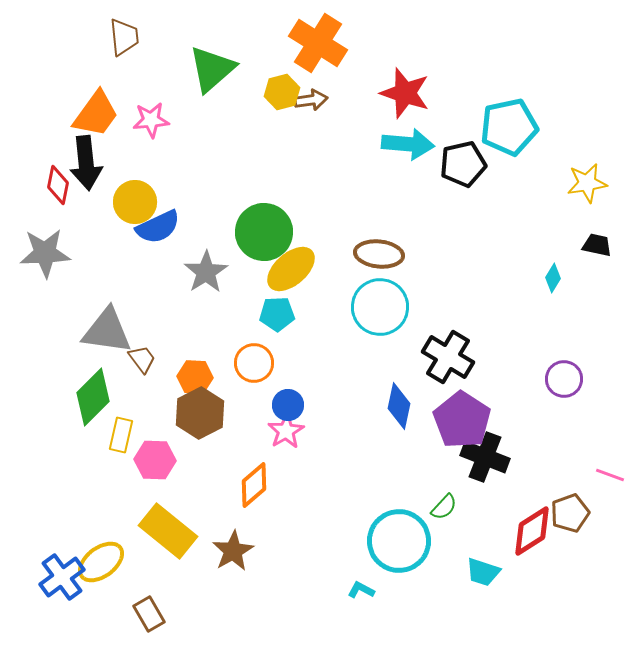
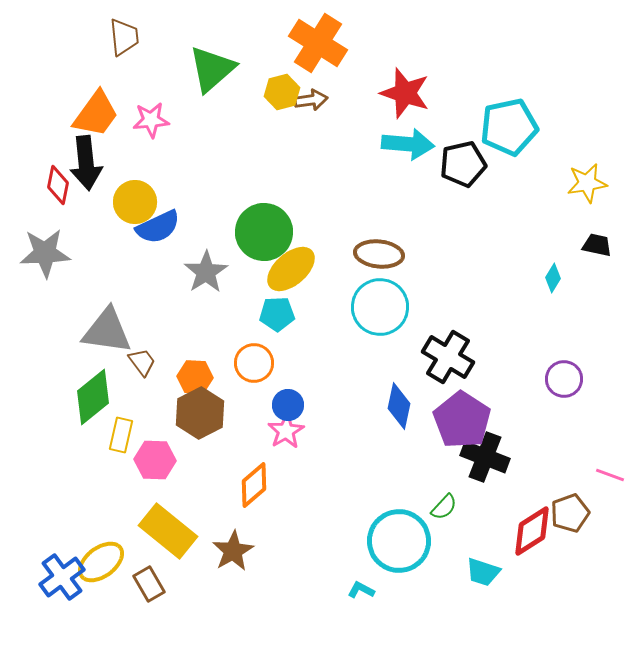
brown trapezoid at (142, 359): moved 3 px down
green diamond at (93, 397): rotated 6 degrees clockwise
brown rectangle at (149, 614): moved 30 px up
